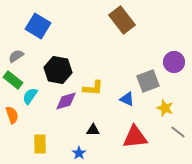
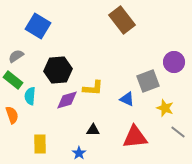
black hexagon: rotated 16 degrees counterclockwise
cyan semicircle: rotated 30 degrees counterclockwise
purple diamond: moved 1 px right, 1 px up
